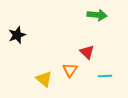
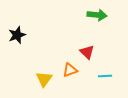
orange triangle: rotated 35 degrees clockwise
yellow triangle: rotated 24 degrees clockwise
